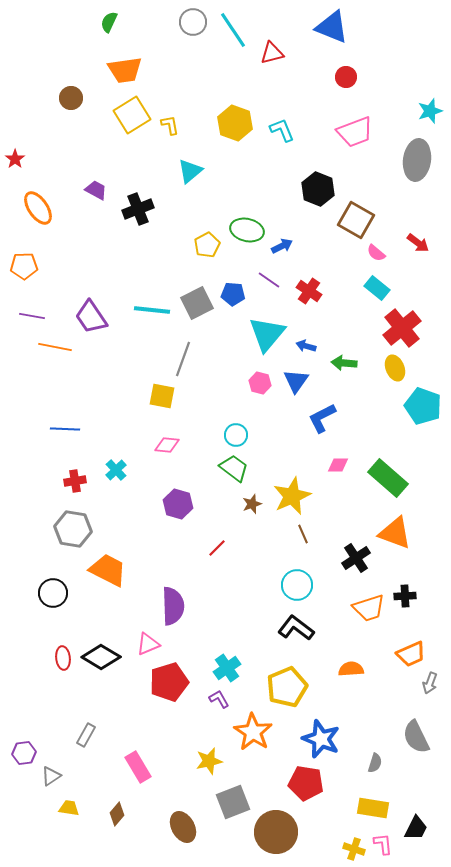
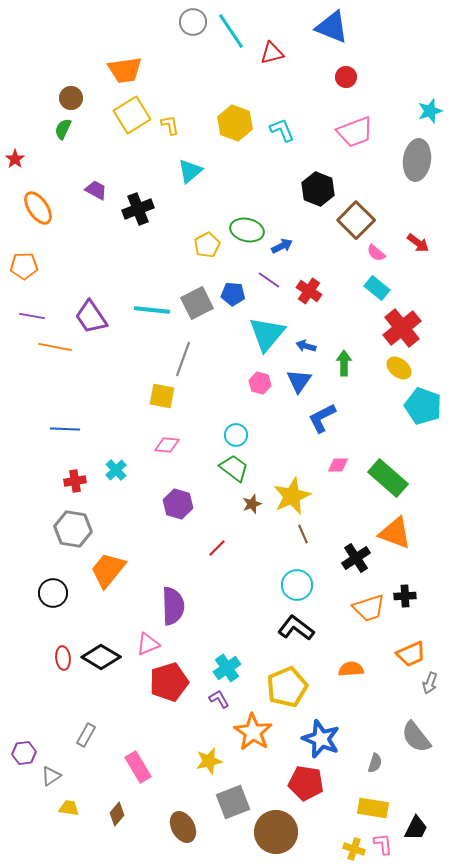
green semicircle at (109, 22): moved 46 px left, 107 px down
cyan line at (233, 30): moved 2 px left, 1 px down
brown square at (356, 220): rotated 15 degrees clockwise
green arrow at (344, 363): rotated 85 degrees clockwise
yellow ellipse at (395, 368): moved 4 px right; rotated 30 degrees counterclockwise
blue triangle at (296, 381): moved 3 px right
orange trapezoid at (108, 570): rotated 78 degrees counterclockwise
gray semicircle at (416, 737): rotated 12 degrees counterclockwise
